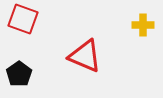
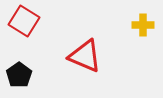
red square: moved 1 px right, 2 px down; rotated 12 degrees clockwise
black pentagon: moved 1 px down
